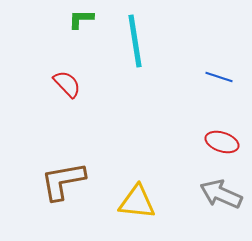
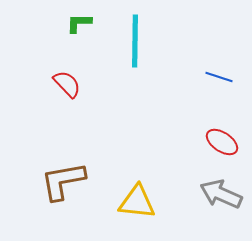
green L-shape: moved 2 px left, 4 px down
cyan line: rotated 10 degrees clockwise
red ellipse: rotated 16 degrees clockwise
